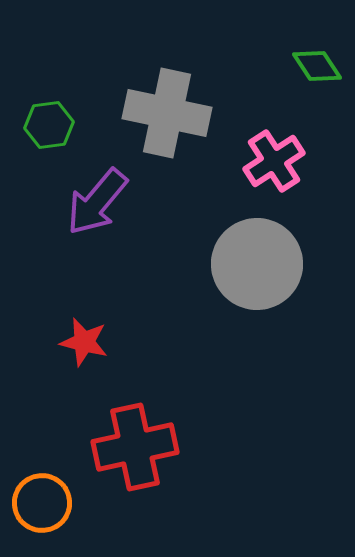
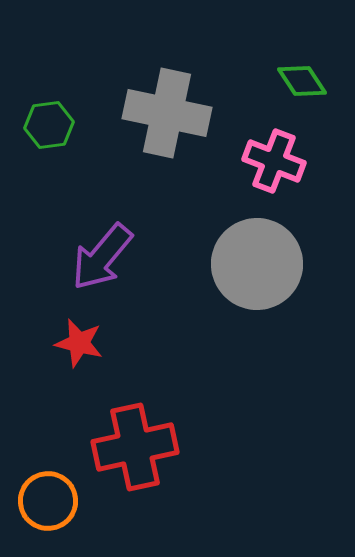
green diamond: moved 15 px left, 15 px down
pink cross: rotated 36 degrees counterclockwise
purple arrow: moved 5 px right, 55 px down
red star: moved 5 px left, 1 px down
orange circle: moved 6 px right, 2 px up
